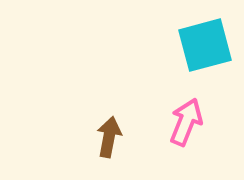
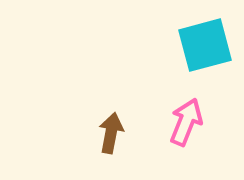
brown arrow: moved 2 px right, 4 px up
